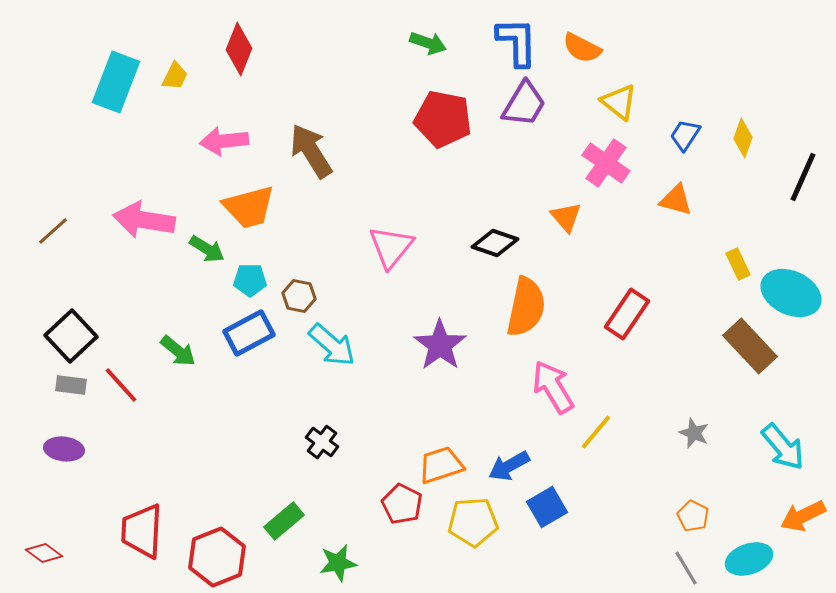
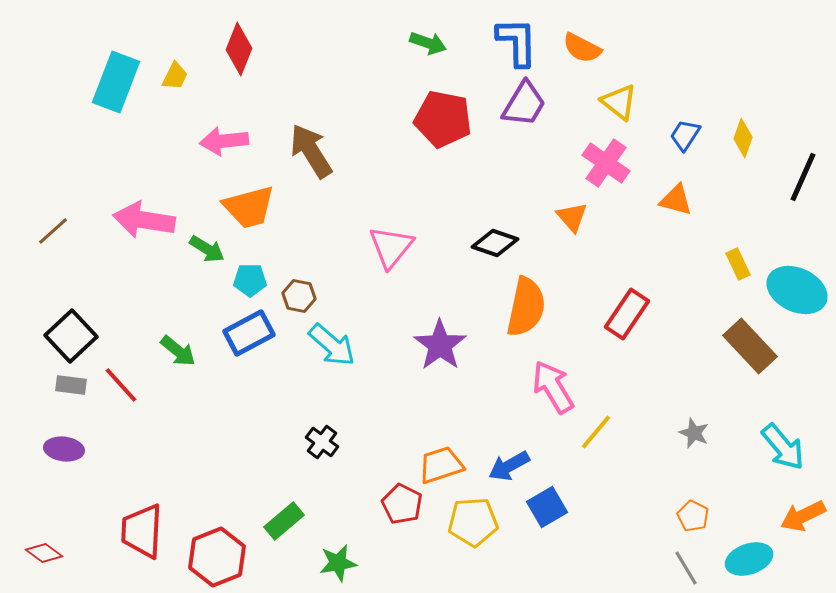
orange triangle at (566, 217): moved 6 px right
cyan ellipse at (791, 293): moved 6 px right, 3 px up
